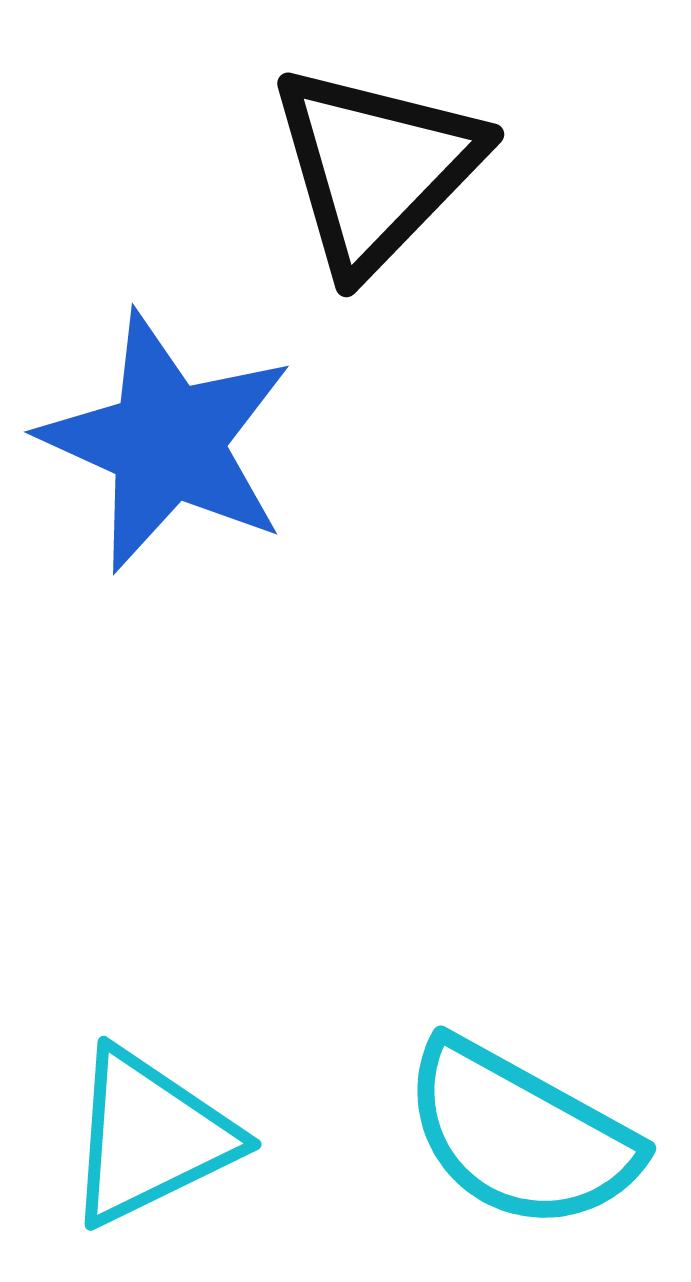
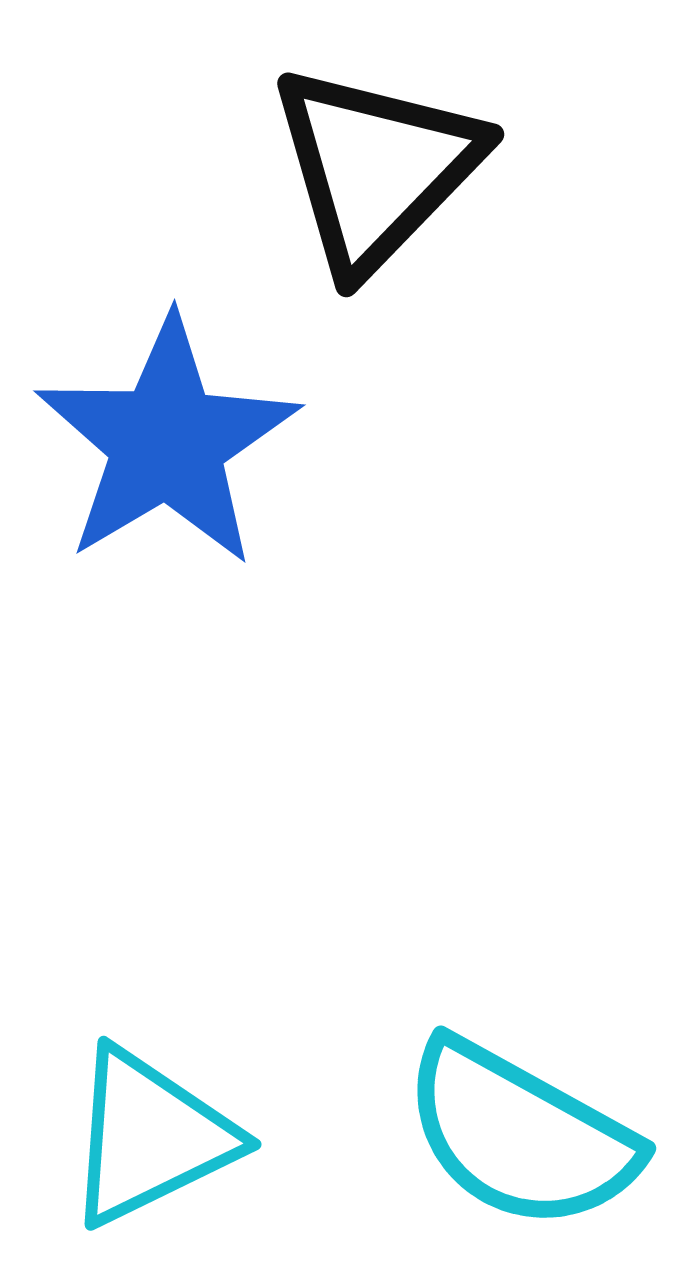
blue star: rotated 17 degrees clockwise
